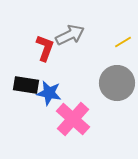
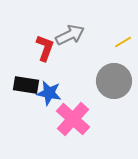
gray circle: moved 3 px left, 2 px up
